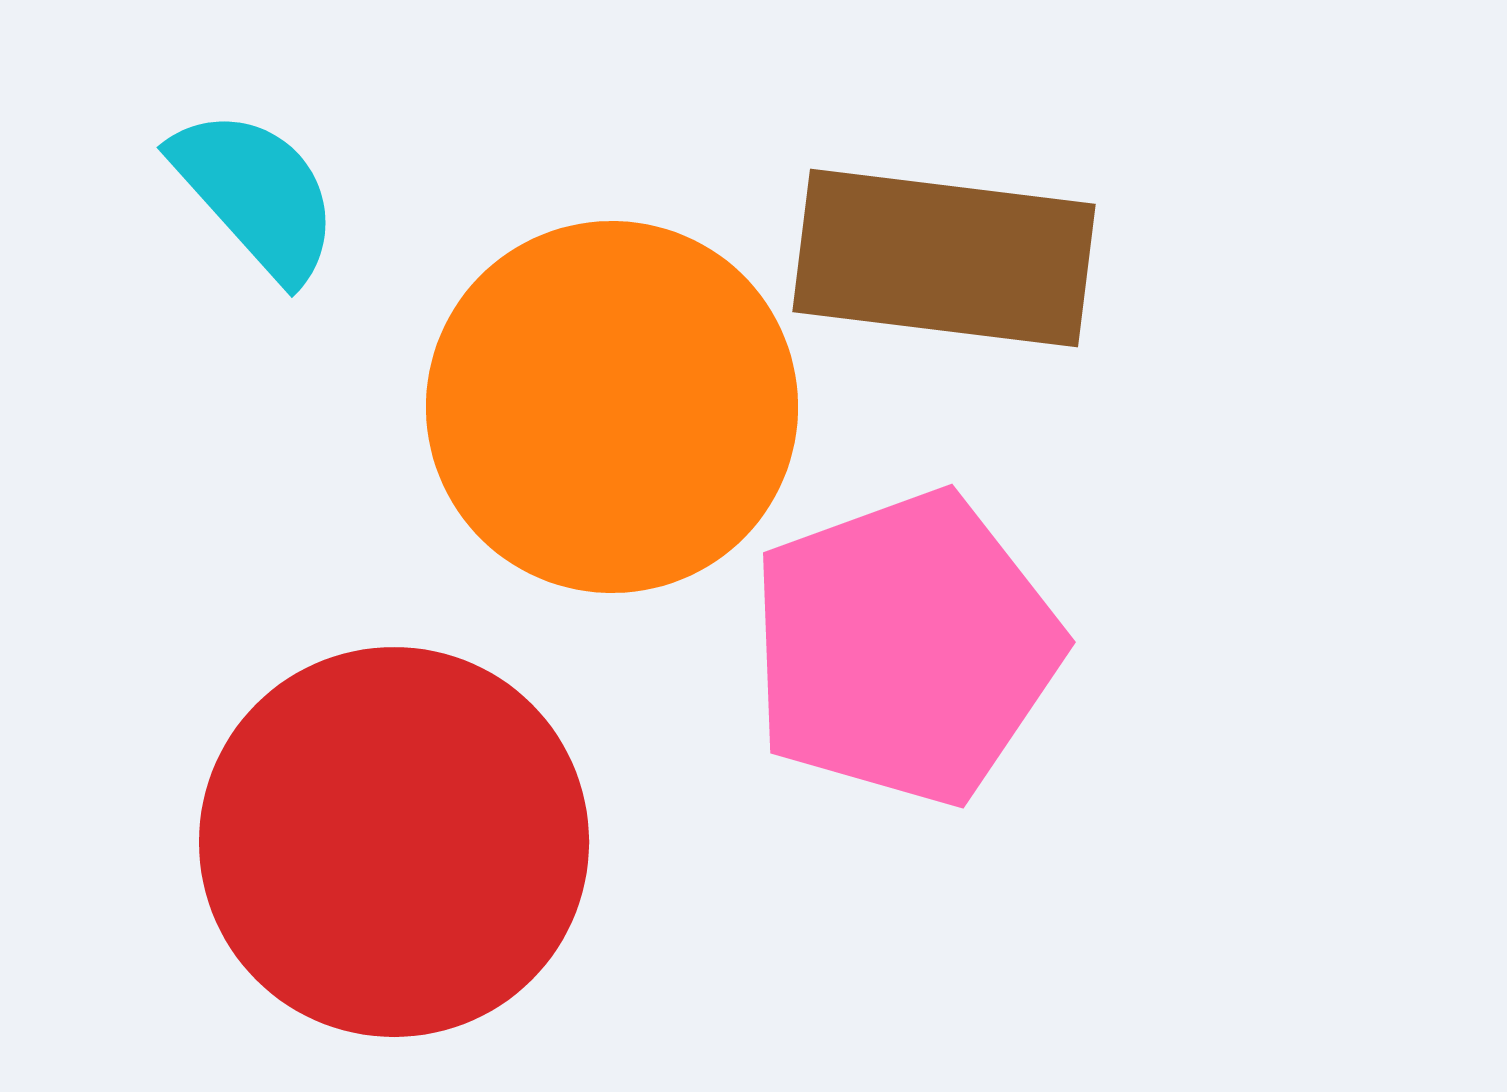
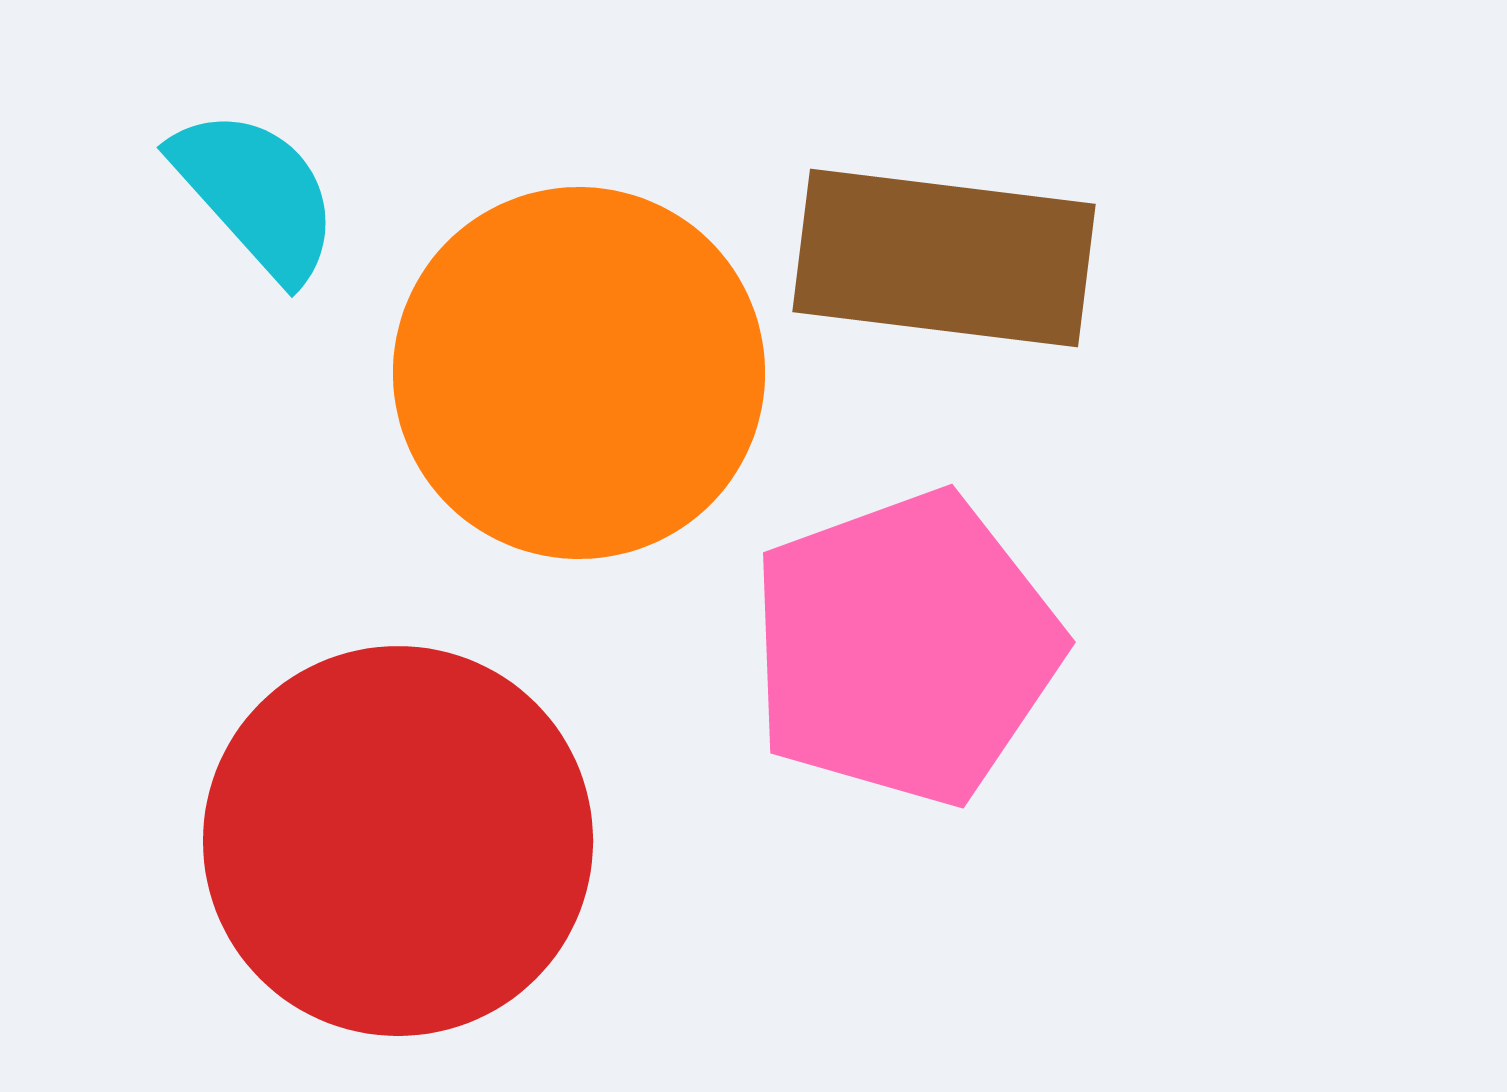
orange circle: moved 33 px left, 34 px up
red circle: moved 4 px right, 1 px up
